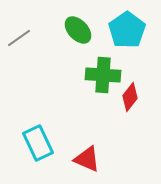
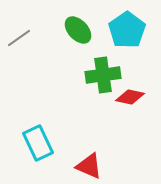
green cross: rotated 12 degrees counterclockwise
red diamond: rotated 64 degrees clockwise
red triangle: moved 2 px right, 7 px down
